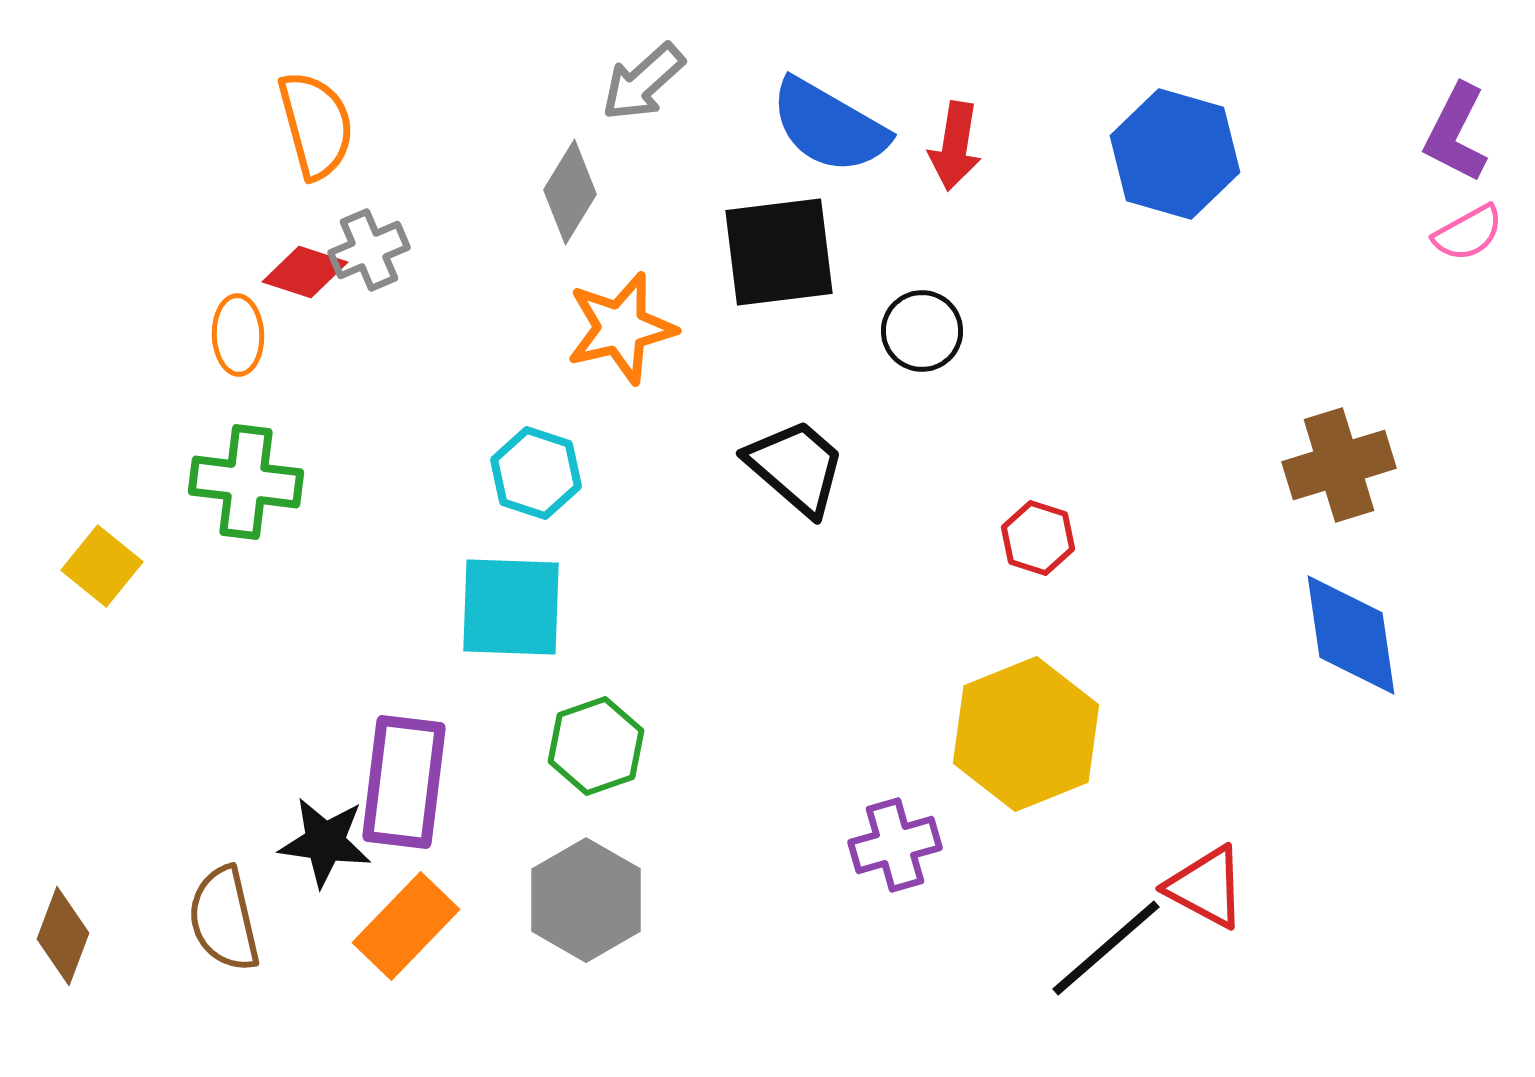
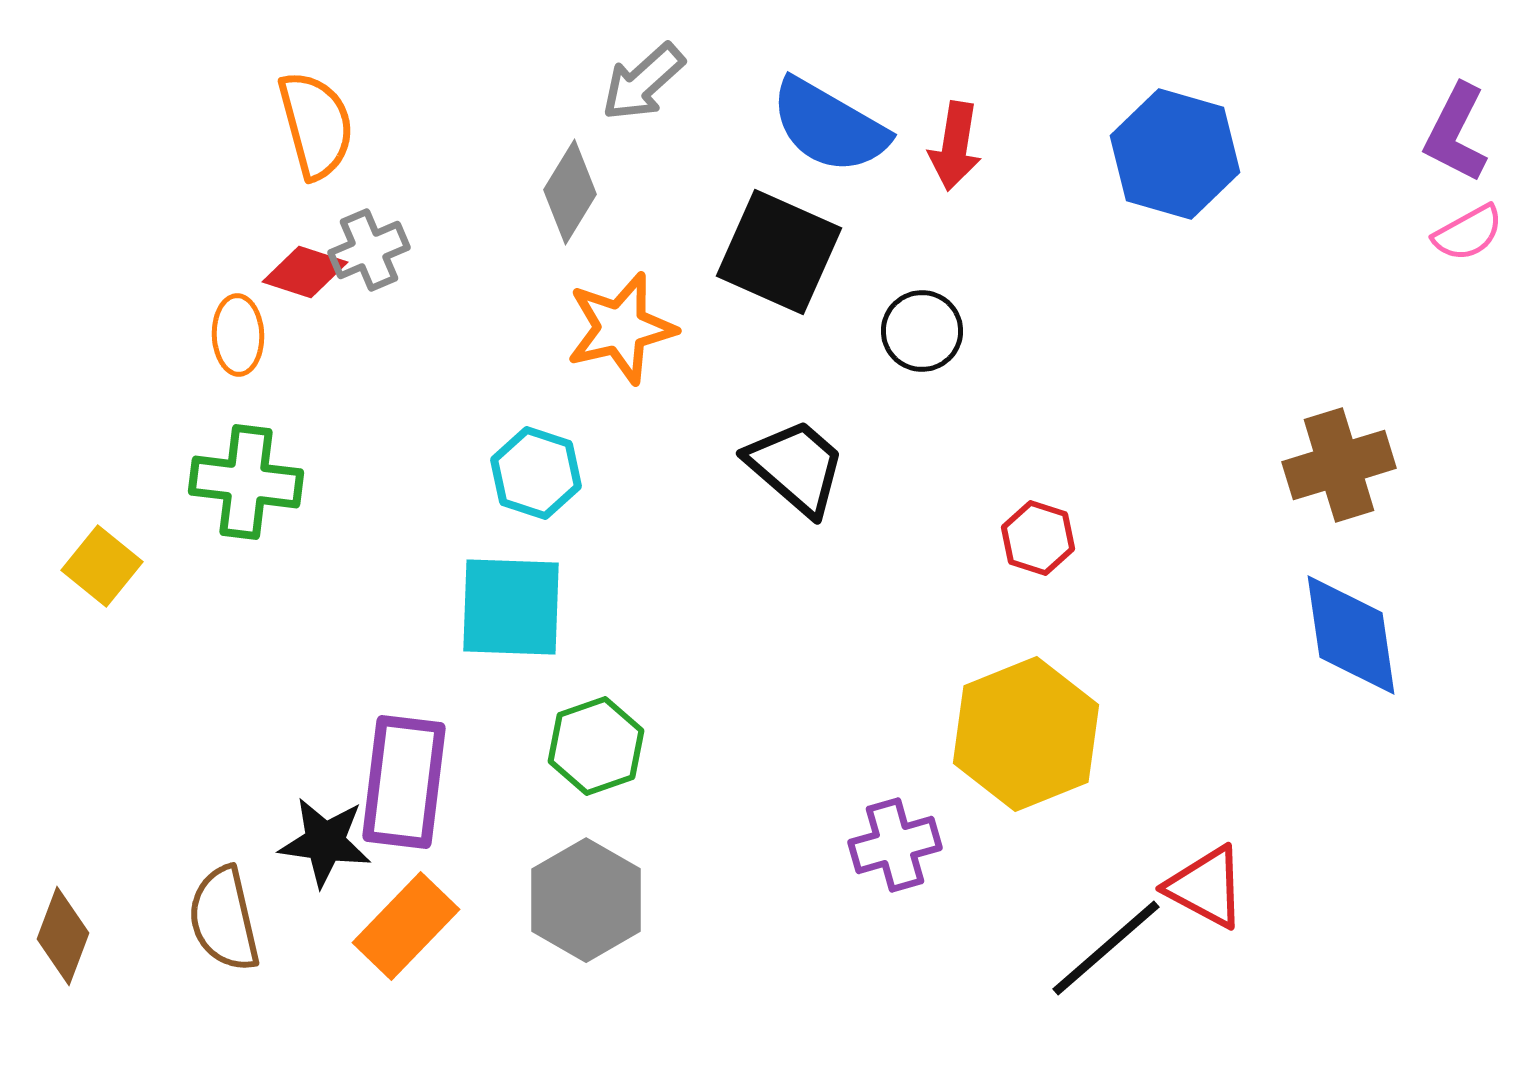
black square: rotated 31 degrees clockwise
